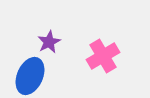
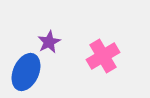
blue ellipse: moved 4 px left, 4 px up
